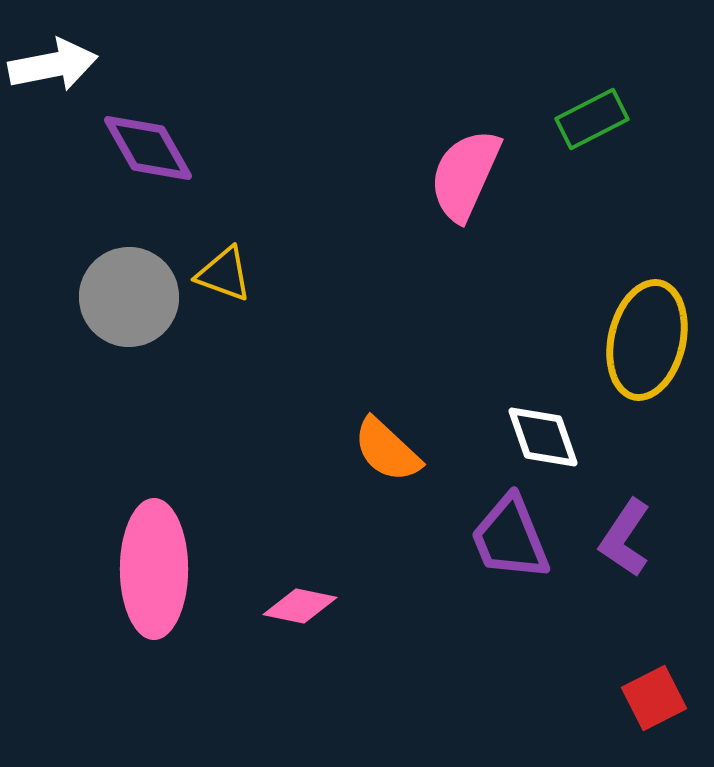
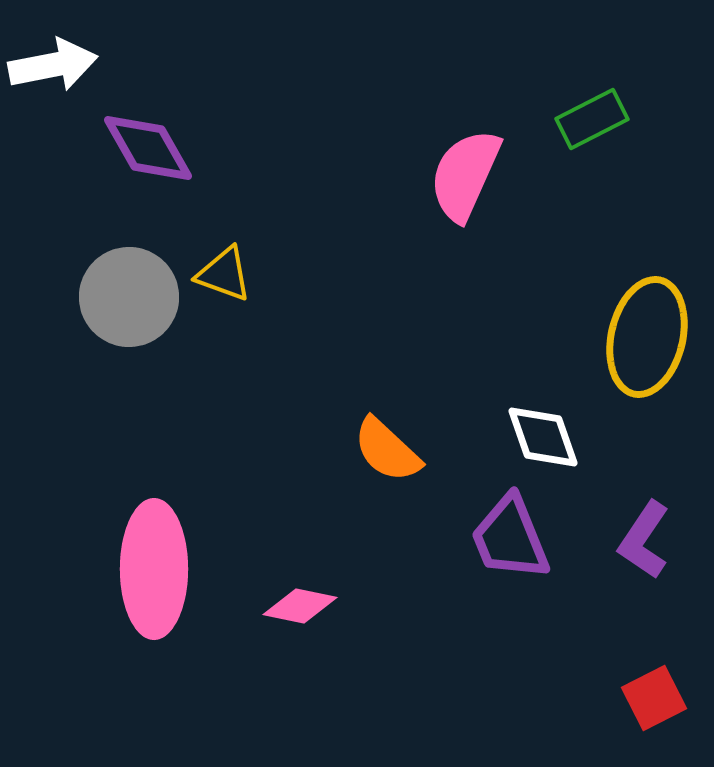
yellow ellipse: moved 3 px up
purple L-shape: moved 19 px right, 2 px down
